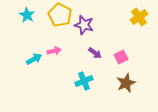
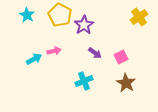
purple star: rotated 24 degrees clockwise
brown star: rotated 18 degrees counterclockwise
